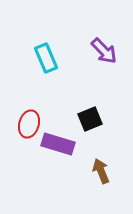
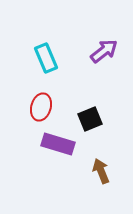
purple arrow: rotated 84 degrees counterclockwise
red ellipse: moved 12 px right, 17 px up
